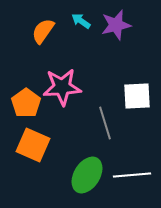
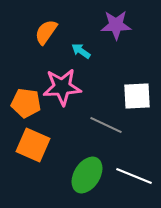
cyan arrow: moved 30 px down
purple star: rotated 12 degrees clockwise
orange semicircle: moved 3 px right, 1 px down
orange pentagon: rotated 28 degrees counterclockwise
gray line: moved 1 px right, 2 px down; rotated 48 degrees counterclockwise
white line: moved 2 px right, 1 px down; rotated 27 degrees clockwise
